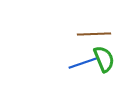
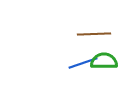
green semicircle: moved 2 px down; rotated 68 degrees counterclockwise
